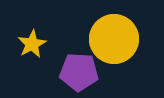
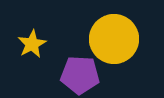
purple pentagon: moved 1 px right, 3 px down
